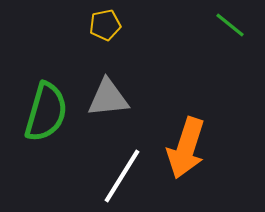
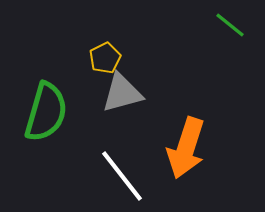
yellow pentagon: moved 33 px down; rotated 16 degrees counterclockwise
gray triangle: moved 14 px right, 5 px up; rotated 9 degrees counterclockwise
white line: rotated 70 degrees counterclockwise
